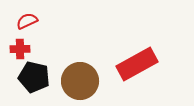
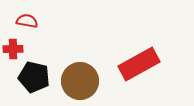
red semicircle: rotated 35 degrees clockwise
red cross: moved 7 px left
red rectangle: moved 2 px right
